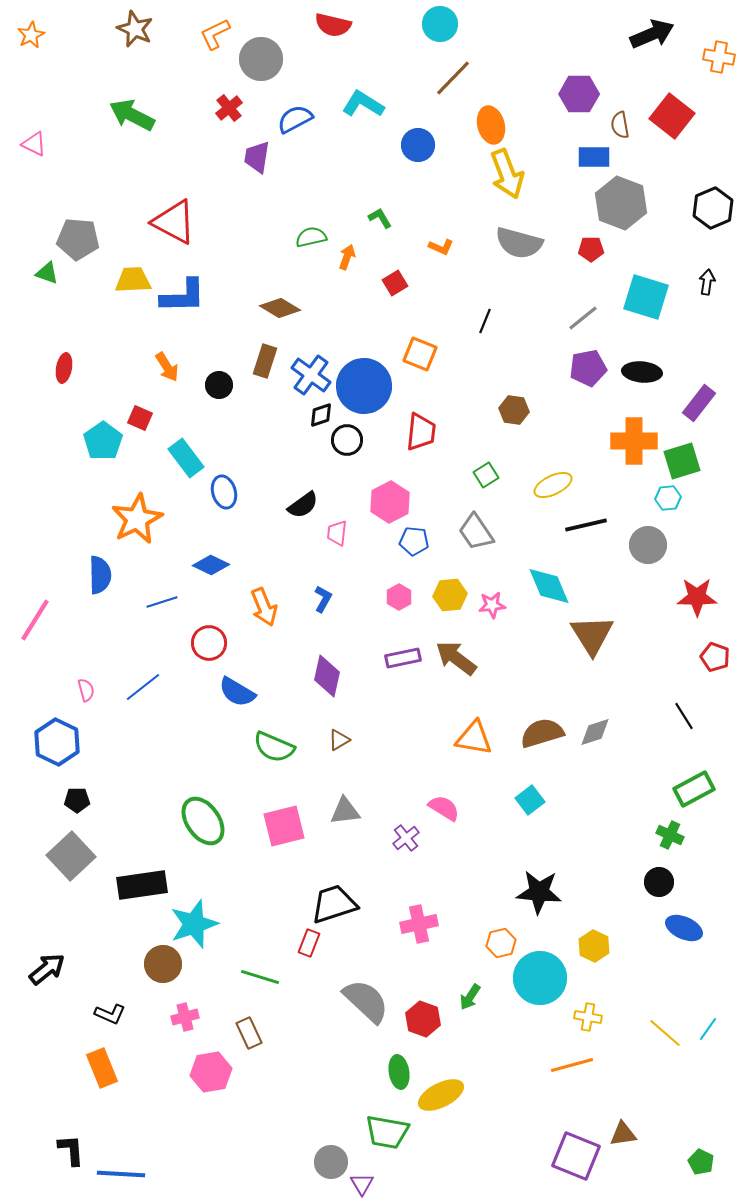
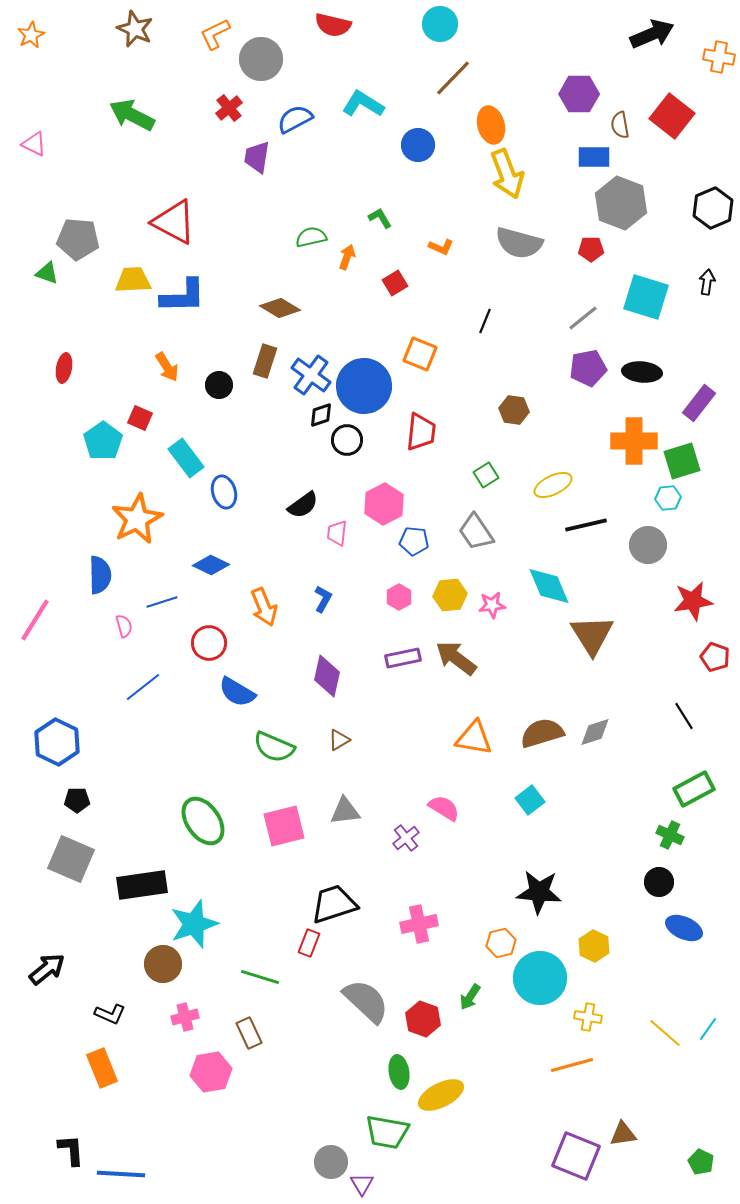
pink hexagon at (390, 502): moved 6 px left, 2 px down
red star at (697, 597): moved 4 px left, 4 px down; rotated 9 degrees counterclockwise
pink semicircle at (86, 690): moved 38 px right, 64 px up
gray square at (71, 856): moved 3 px down; rotated 24 degrees counterclockwise
